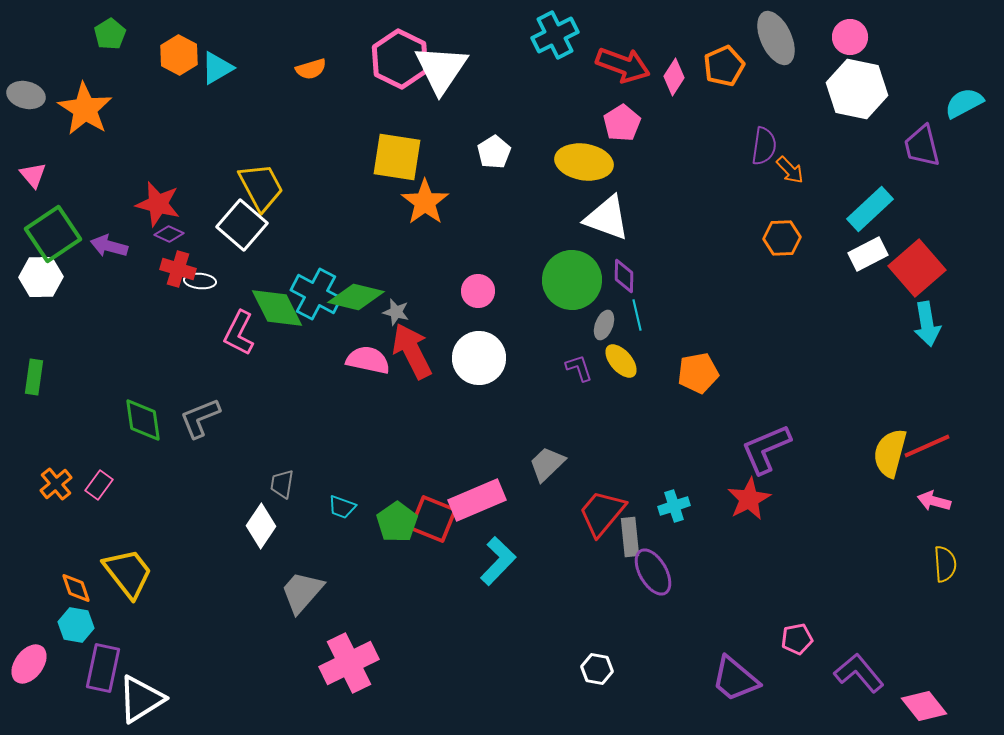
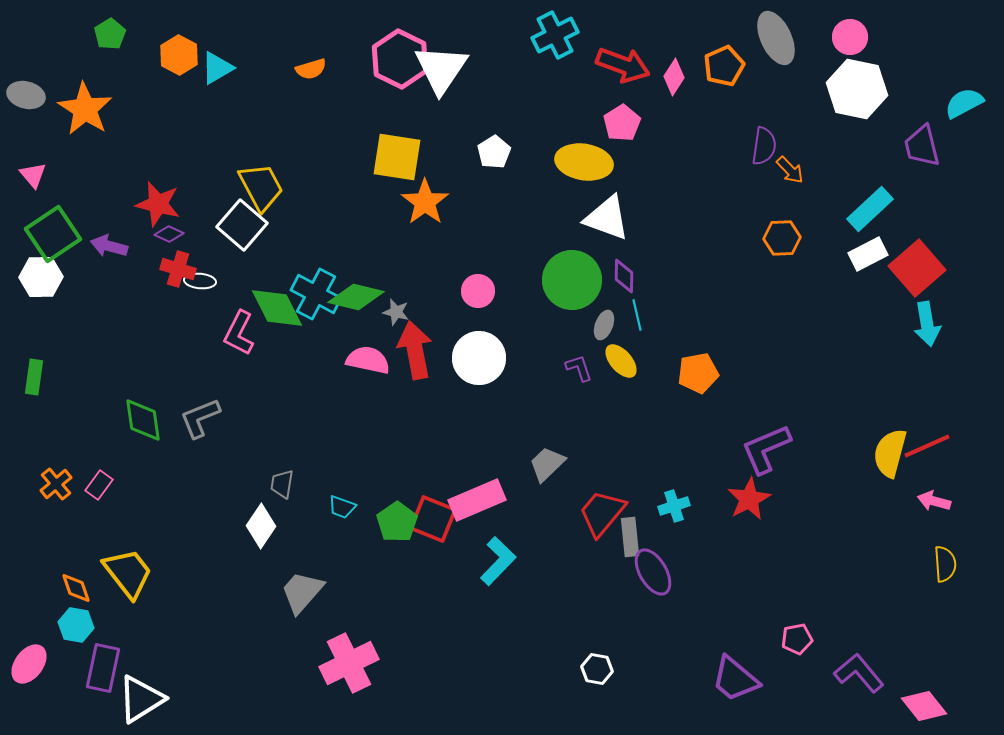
red arrow at (412, 351): moved 3 px right, 1 px up; rotated 16 degrees clockwise
